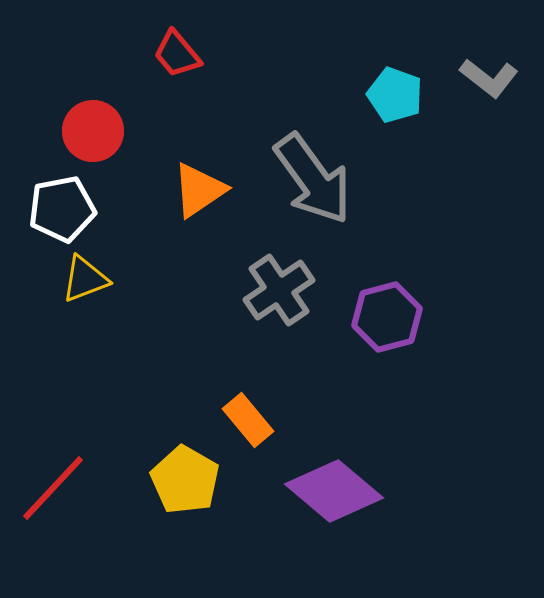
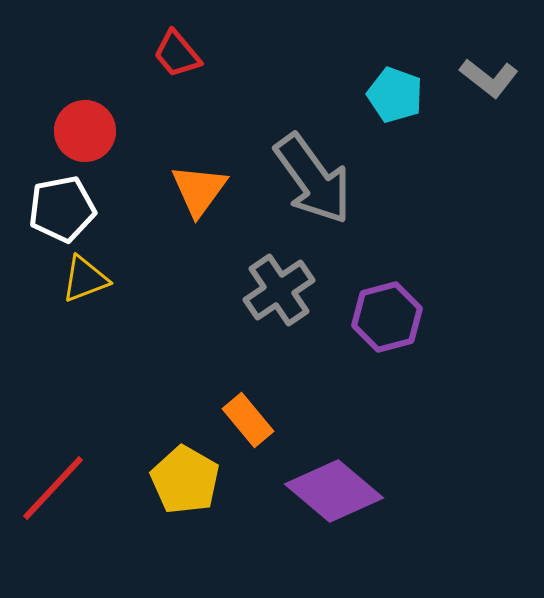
red circle: moved 8 px left
orange triangle: rotated 20 degrees counterclockwise
